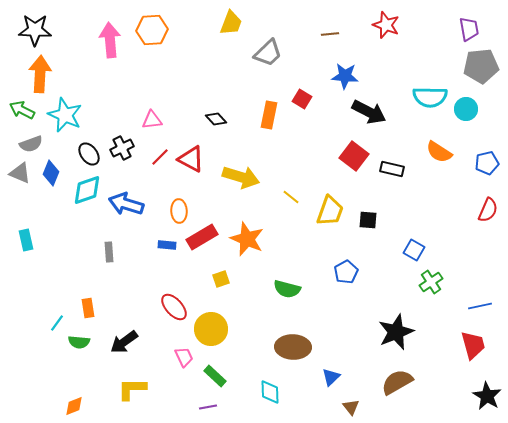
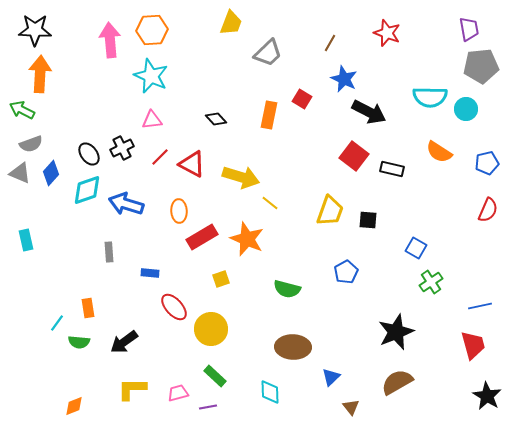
red star at (386, 25): moved 1 px right, 8 px down
brown line at (330, 34): moved 9 px down; rotated 54 degrees counterclockwise
blue star at (345, 76): moved 1 px left, 3 px down; rotated 20 degrees clockwise
cyan star at (65, 115): moved 86 px right, 39 px up
red triangle at (191, 159): moved 1 px right, 5 px down
blue diamond at (51, 173): rotated 20 degrees clockwise
yellow line at (291, 197): moved 21 px left, 6 px down
blue rectangle at (167, 245): moved 17 px left, 28 px down
blue square at (414, 250): moved 2 px right, 2 px up
pink trapezoid at (184, 357): moved 6 px left, 36 px down; rotated 80 degrees counterclockwise
